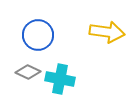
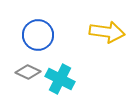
cyan cross: rotated 16 degrees clockwise
